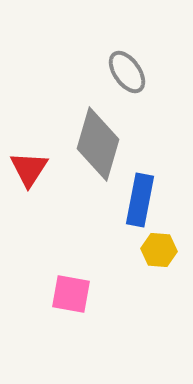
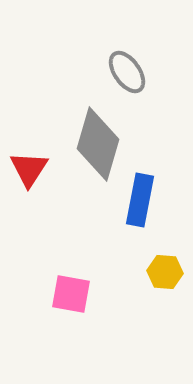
yellow hexagon: moved 6 px right, 22 px down
